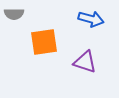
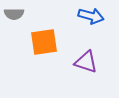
blue arrow: moved 3 px up
purple triangle: moved 1 px right
